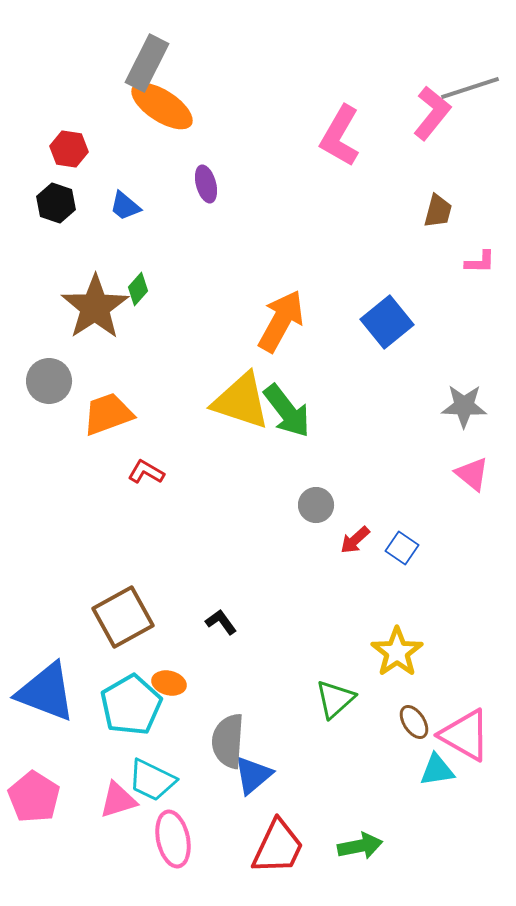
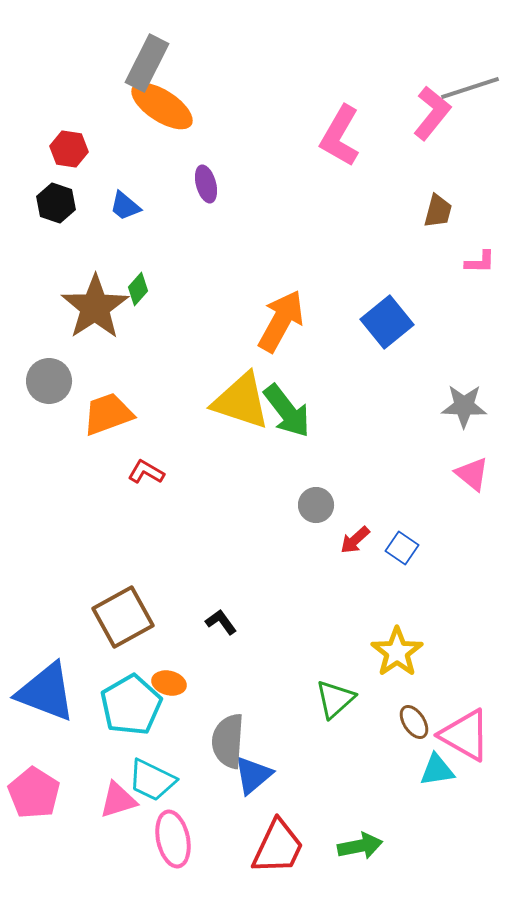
pink pentagon at (34, 797): moved 4 px up
